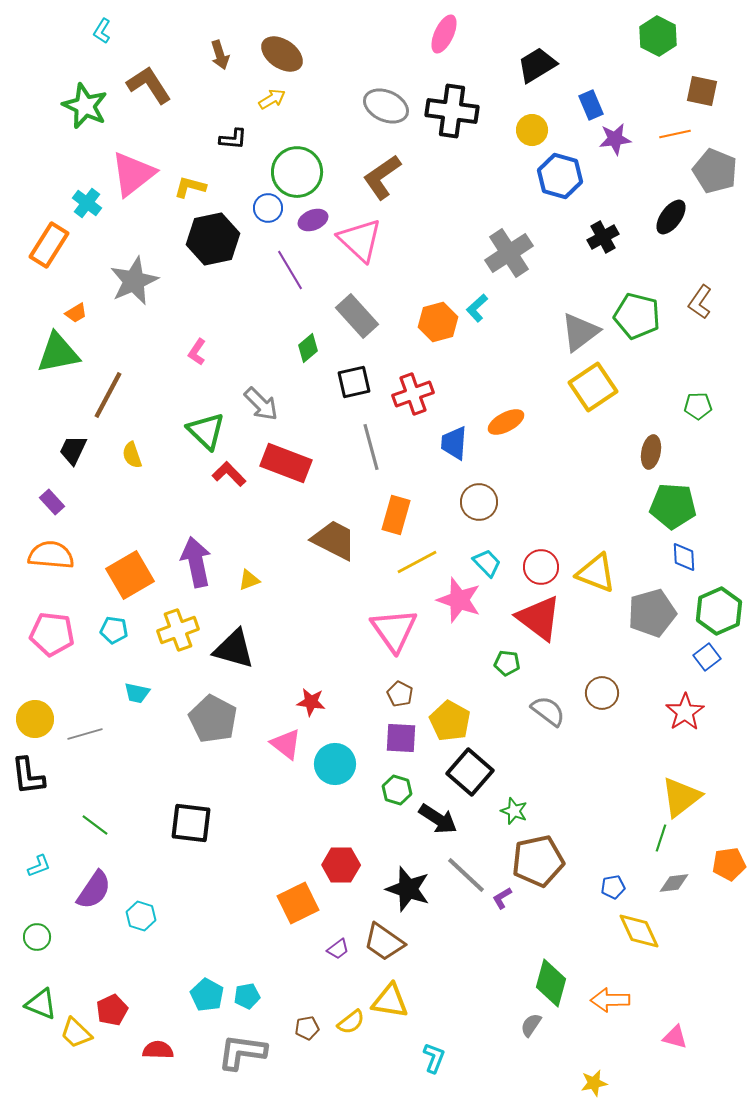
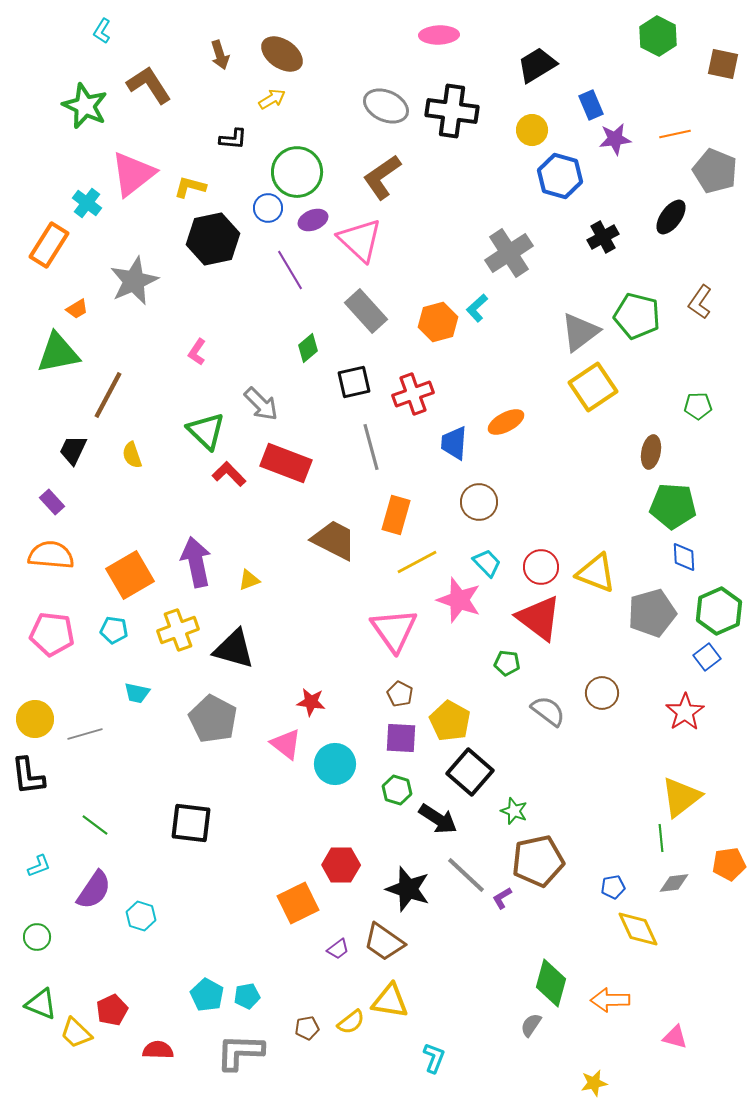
pink ellipse at (444, 34): moved 5 px left, 1 px down; rotated 63 degrees clockwise
brown square at (702, 91): moved 21 px right, 27 px up
orange trapezoid at (76, 313): moved 1 px right, 4 px up
gray rectangle at (357, 316): moved 9 px right, 5 px up
green line at (661, 838): rotated 24 degrees counterclockwise
yellow diamond at (639, 931): moved 1 px left, 2 px up
gray L-shape at (242, 1052): moved 2 px left; rotated 6 degrees counterclockwise
